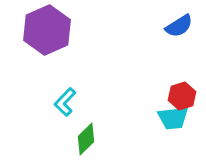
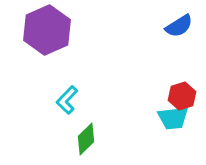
cyan L-shape: moved 2 px right, 2 px up
